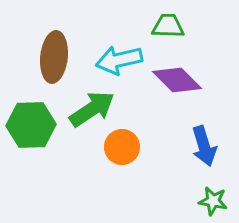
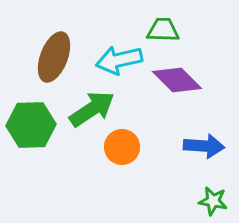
green trapezoid: moved 5 px left, 4 px down
brown ellipse: rotated 15 degrees clockwise
blue arrow: rotated 69 degrees counterclockwise
